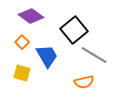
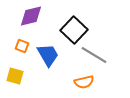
purple diamond: rotated 50 degrees counterclockwise
black square: rotated 8 degrees counterclockwise
orange square: moved 4 px down; rotated 24 degrees counterclockwise
blue trapezoid: moved 1 px right, 1 px up
yellow square: moved 7 px left, 3 px down
